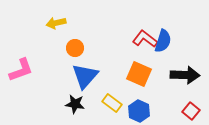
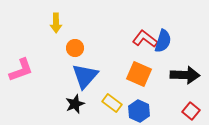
yellow arrow: rotated 78 degrees counterclockwise
black star: rotated 30 degrees counterclockwise
